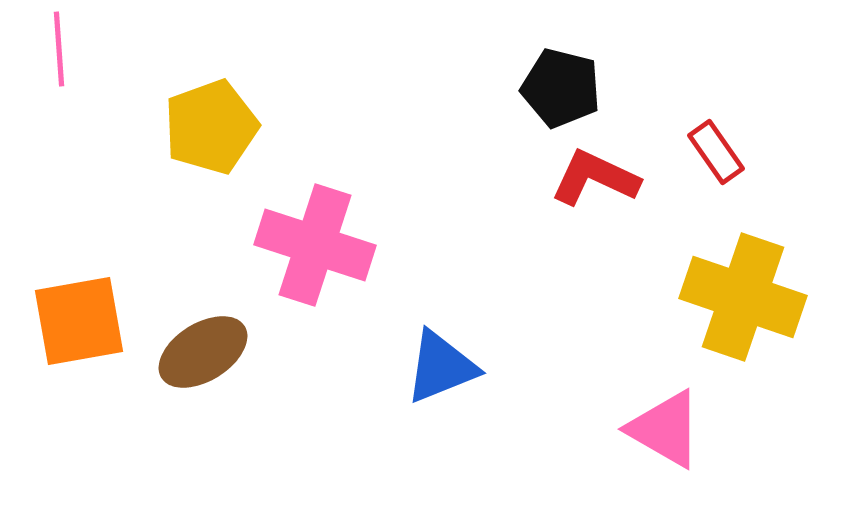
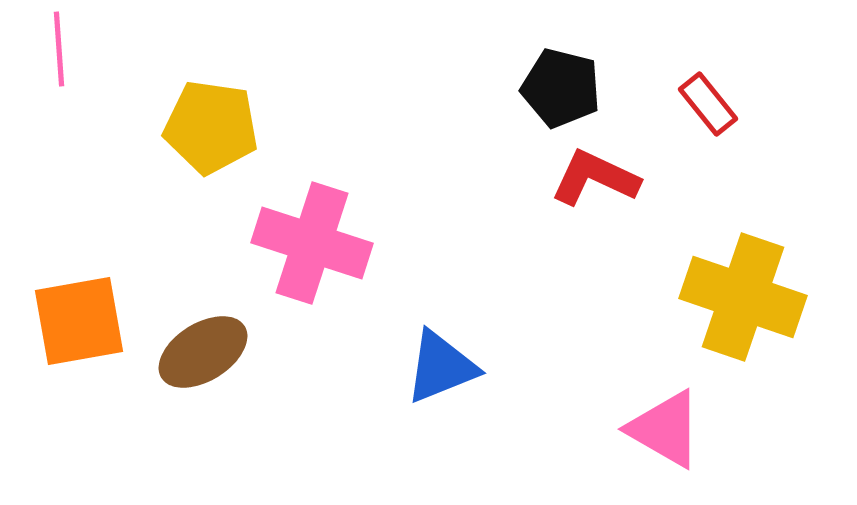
yellow pentagon: rotated 28 degrees clockwise
red rectangle: moved 8 px left, 48 px up; rotated 4 degrees counterclockwise
pink cross: moved 3 px left, 2 px up
